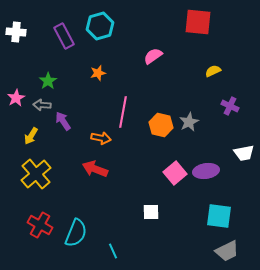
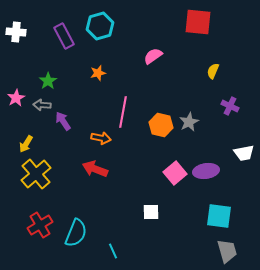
yellow semicircle: rotated 42 degrees counterclockwise
yellow arrow: moved 5 px left, 8 px down
red cross: rotated 30 degrees clockwise
gray trapezoid: rotated 80 degrees counterclockwise
